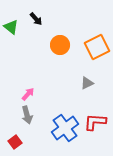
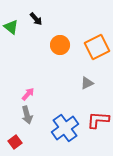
red L-shape: moved 3 px right, 2 px up
